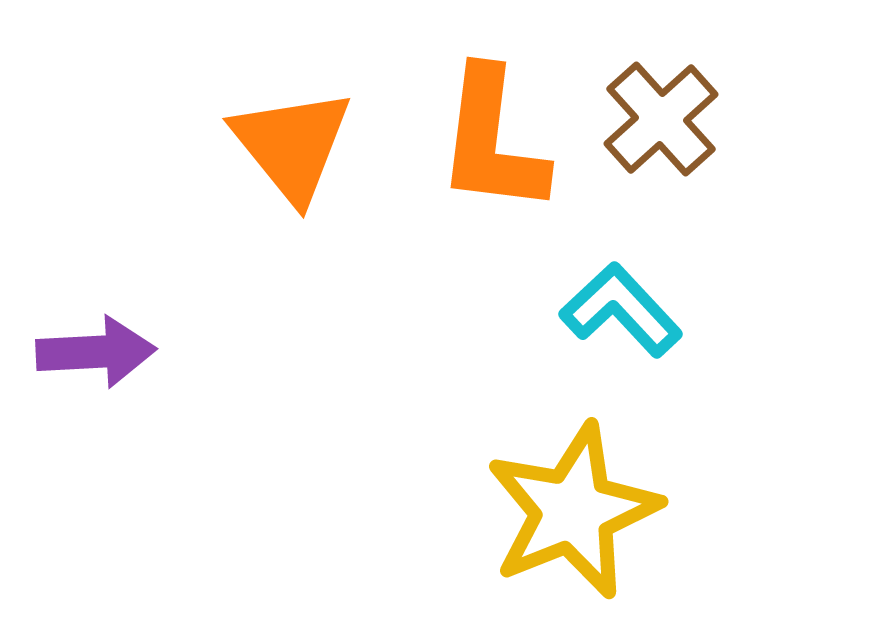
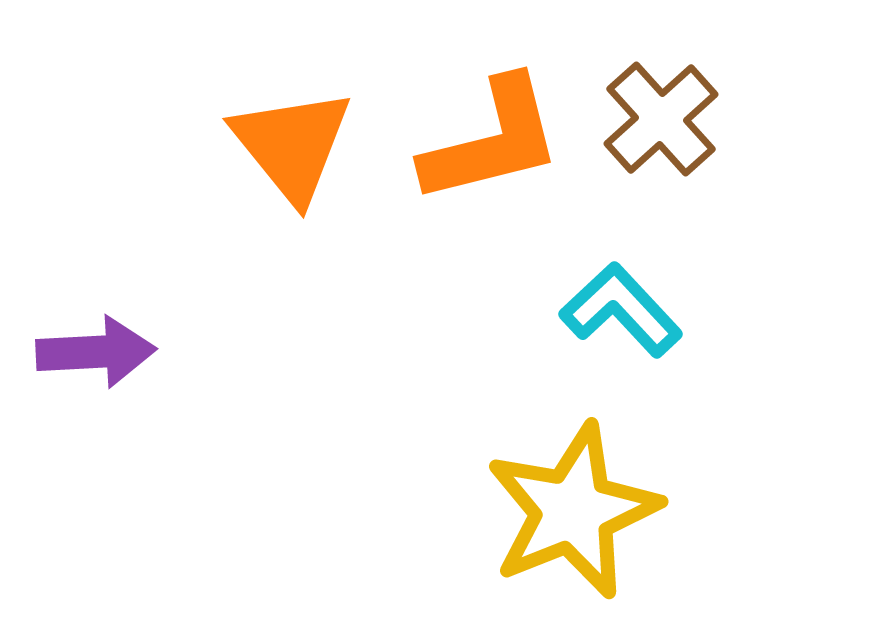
orange L-shape: rotated 111 degrees counterclockwise
